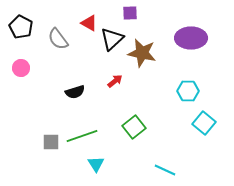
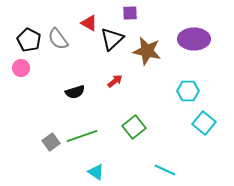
black pentagon: moved 8 px right, 13 px down
purple ellipse: moved 3 px right, 1 px down
brown star: moved 5 px right, 2 px up
gray square: rotated 36 degrees counterclockwise
cyan triangle: moved 8 px down; rotated 24 degrees counterclockwise
